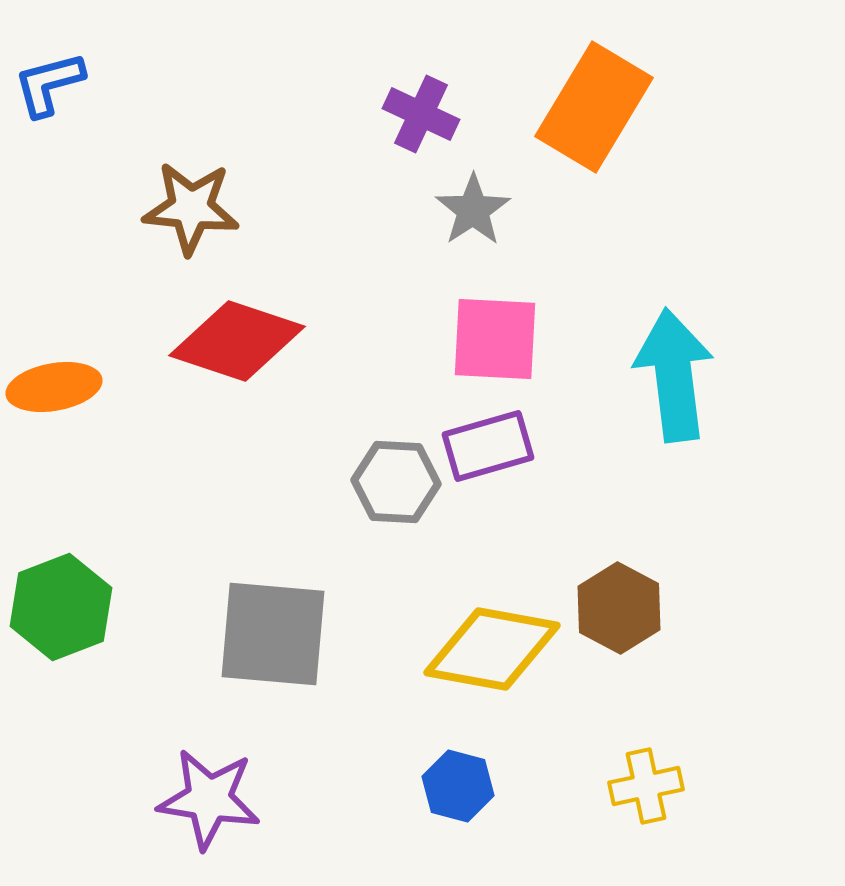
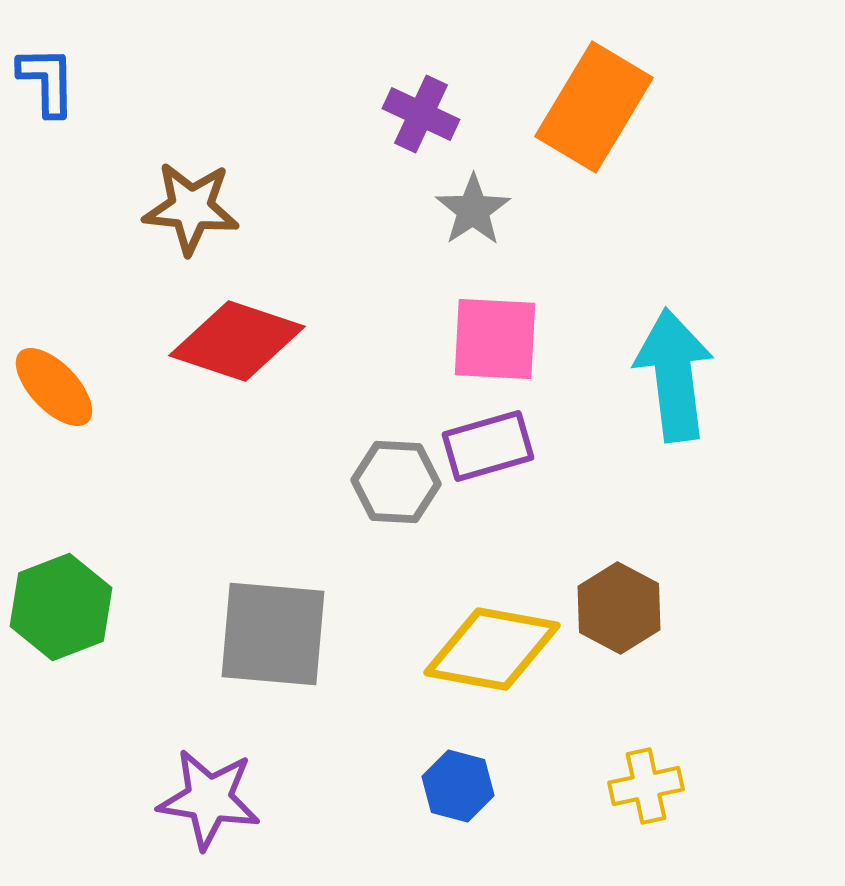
blue L-shape: moved 2 px left, 3 px up; rotated 104 degrees clockwise
orange ellipse: rotated 56 degrees clockwise
